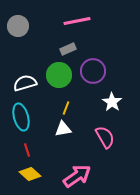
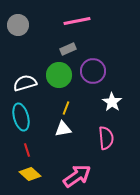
gray circle: moved 1 px up
pink semicircle: moved 1 px right, 1 px down; rotated 25 degrees clockwise
